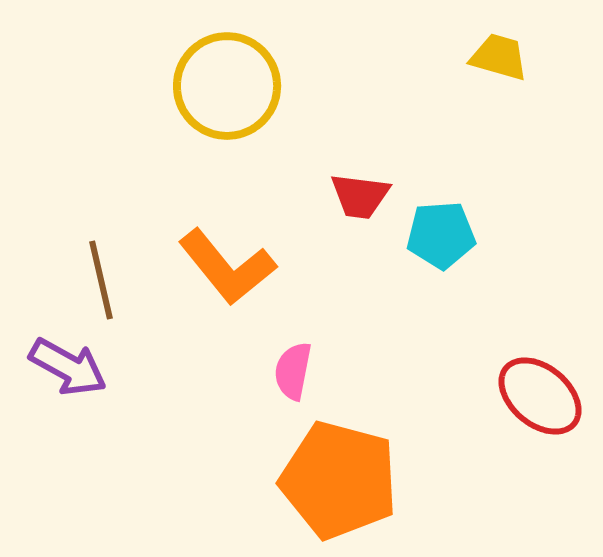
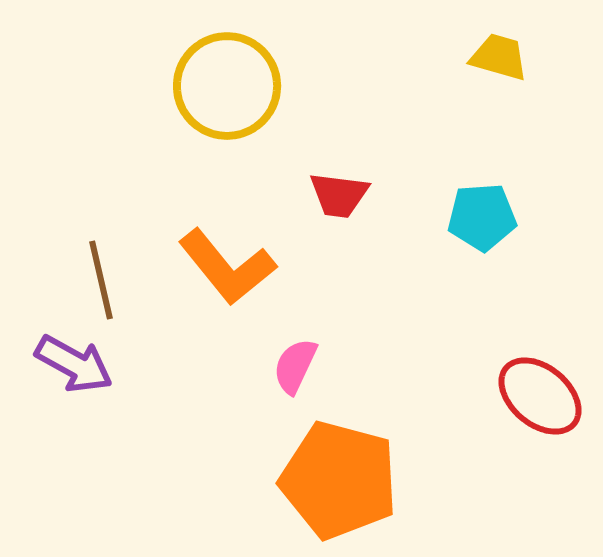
red trapezoid: moved 21 px left, 1 px up
cyan pentagon: moved 41 px right, 18 px up
purple arrow: moved 6 px right, 3 px up
pink semicircle: moved 2 px right, 5 px up; rotated 14 degrees clockwise
